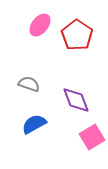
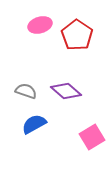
pink ellipse: rotated 35 degrees clockwise
gray semicircle: moved 3 px left, 7 px down
purple diamond: moved 10 px left, 9 px up; rotated 28 degrees counterclockwise
